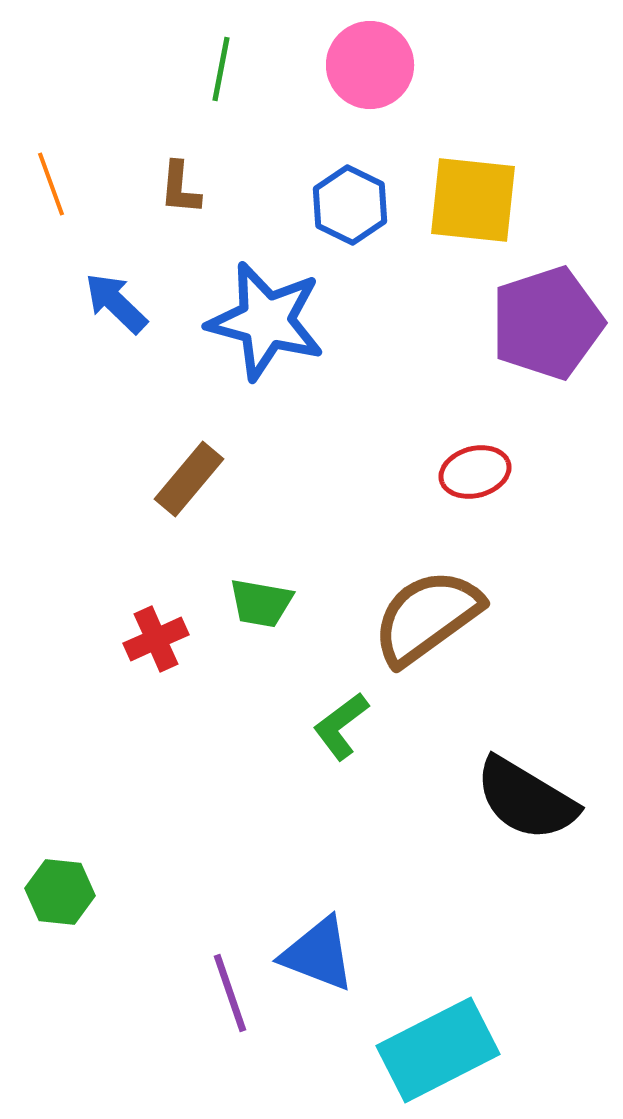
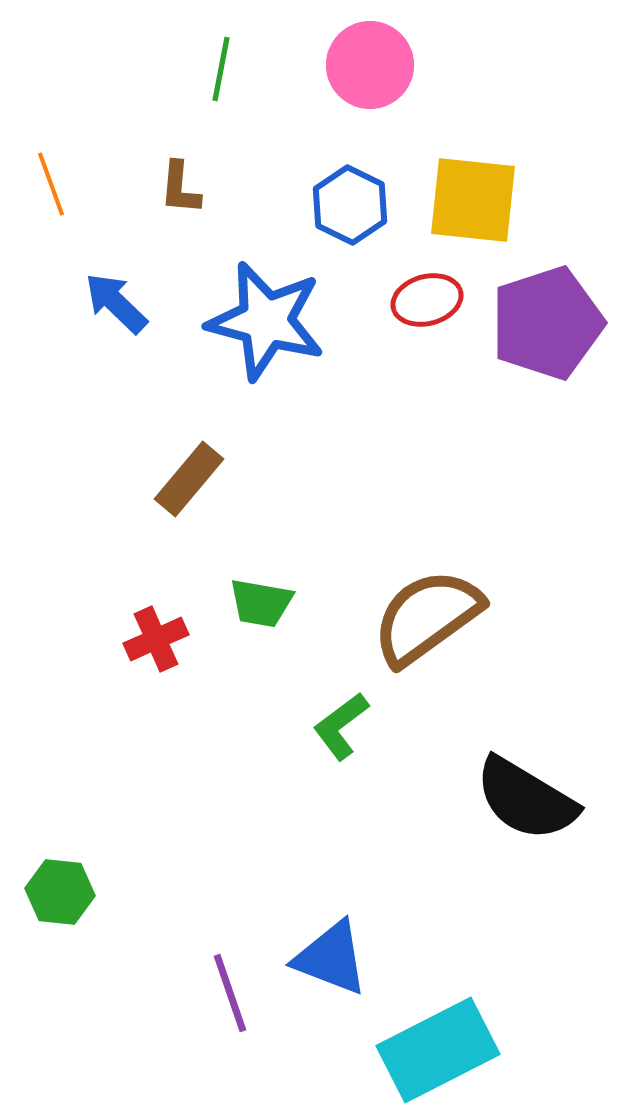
red ellipse: moved 48 px left, 172 px up
blue triangle: moved 13 px right, 4 px down
